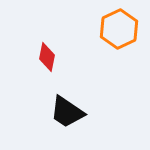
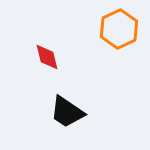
red diamond: rotated 24 degrees counterclockwise
